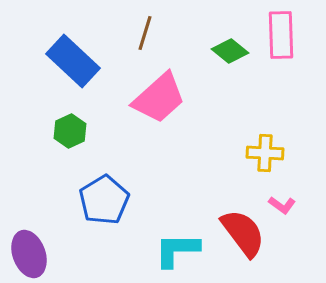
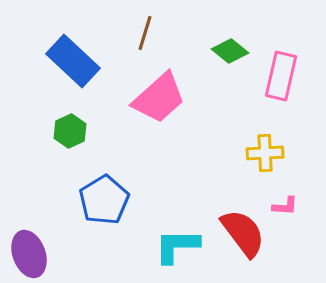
pink rectangle: moved 41 px down; rotated 15 degrees clockwise
yellow cross: rotated 6 degrees counterclockwise
pink L-shape: moved 3 px right, 1 px down; rotated 32 degrees counterclockwise
cyan L-shape: moved 4 px up
